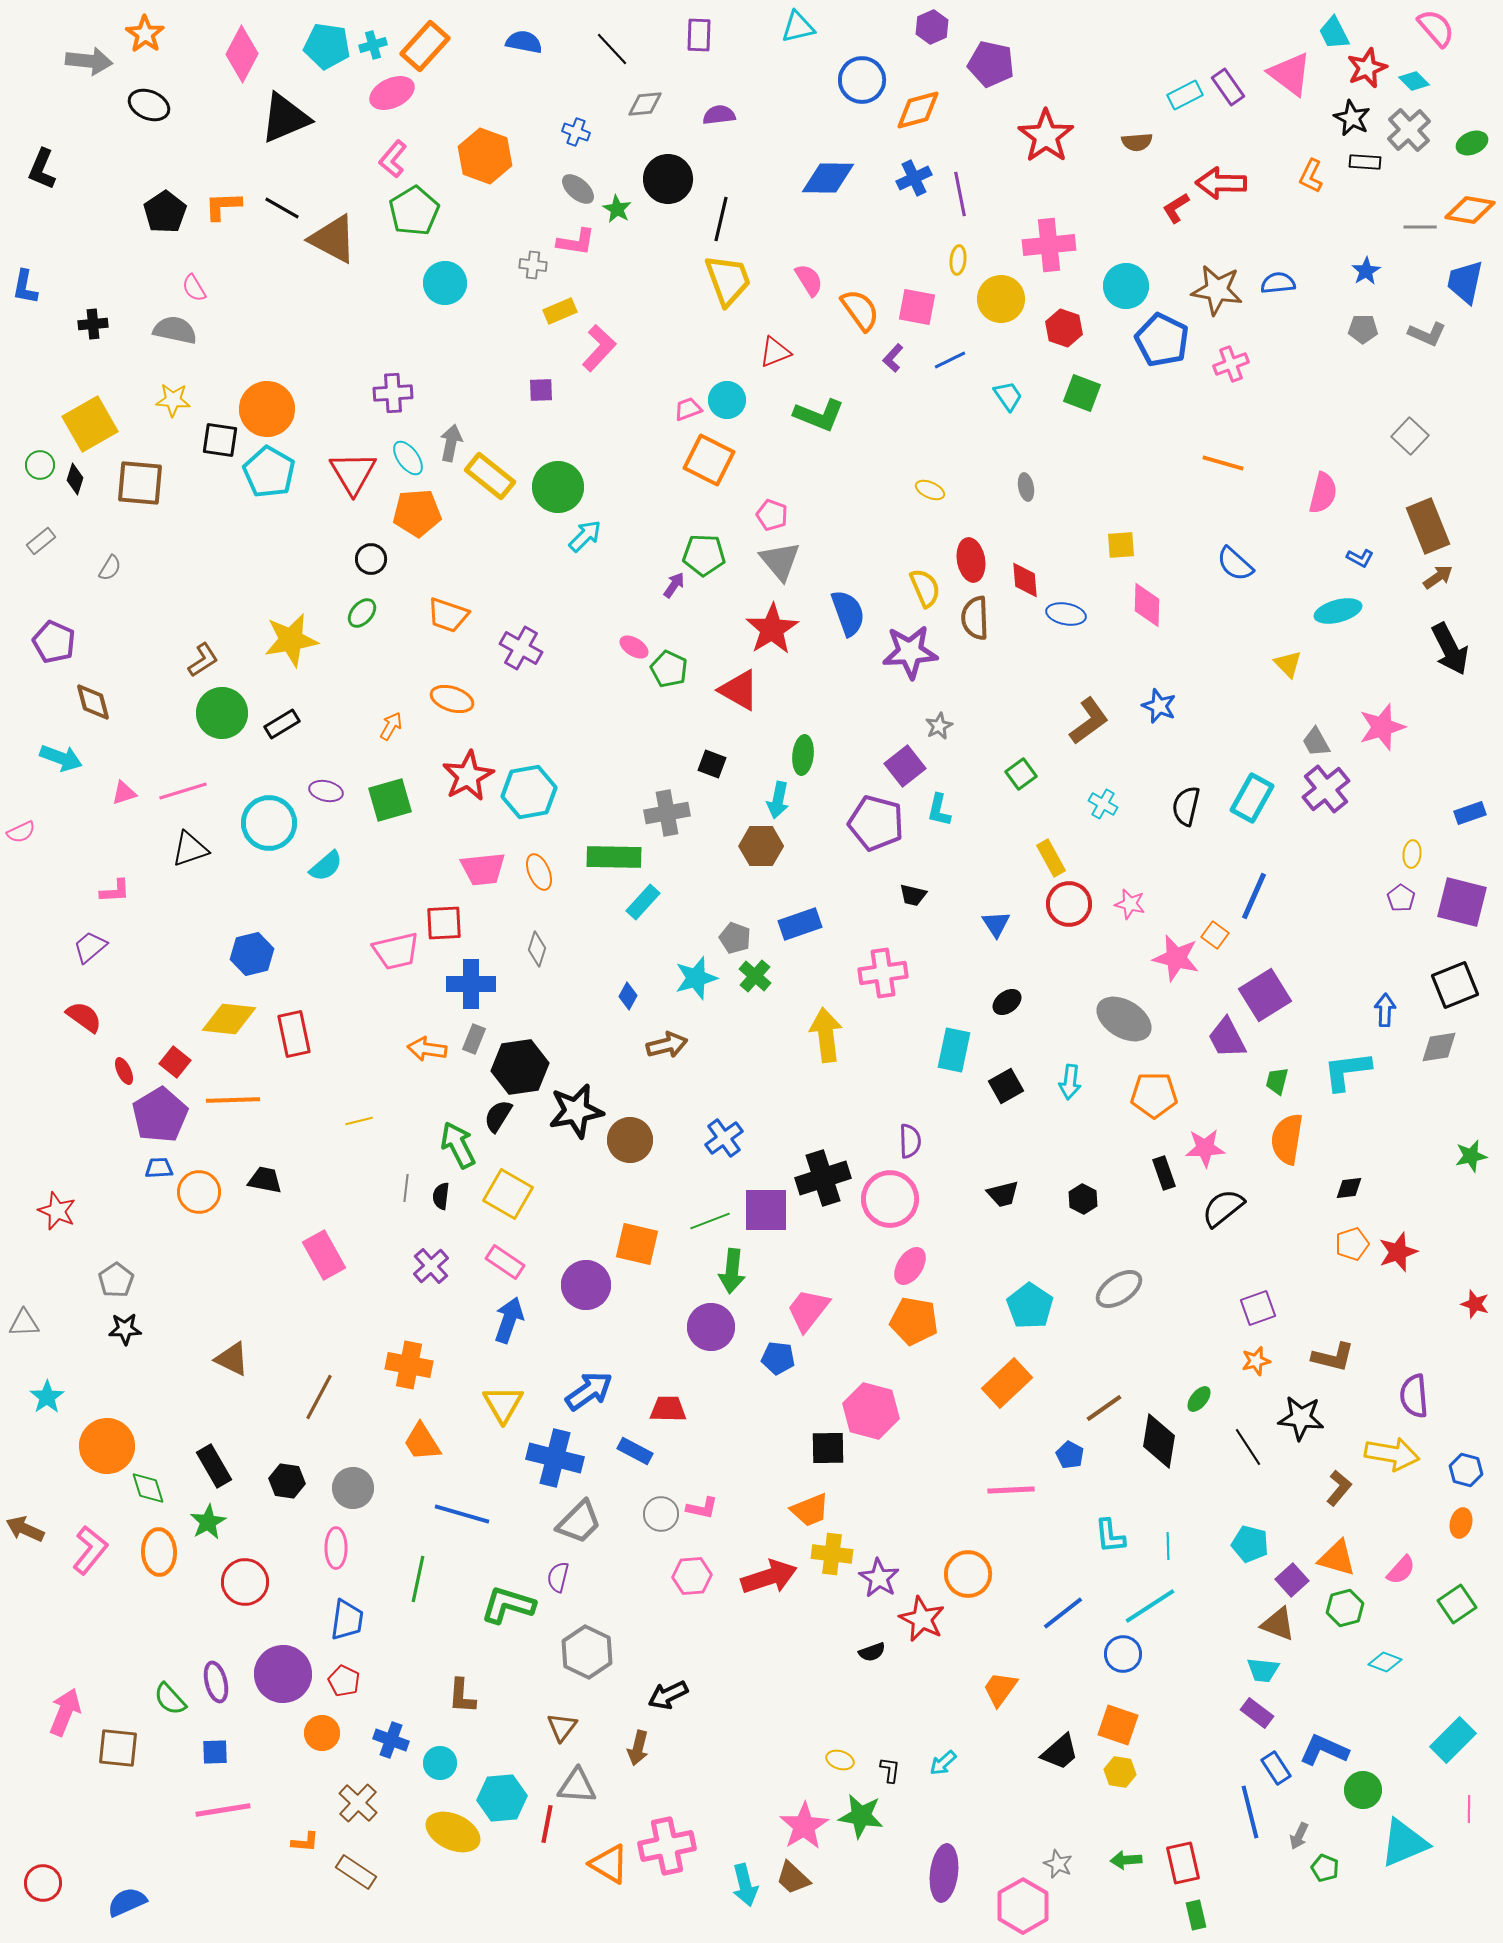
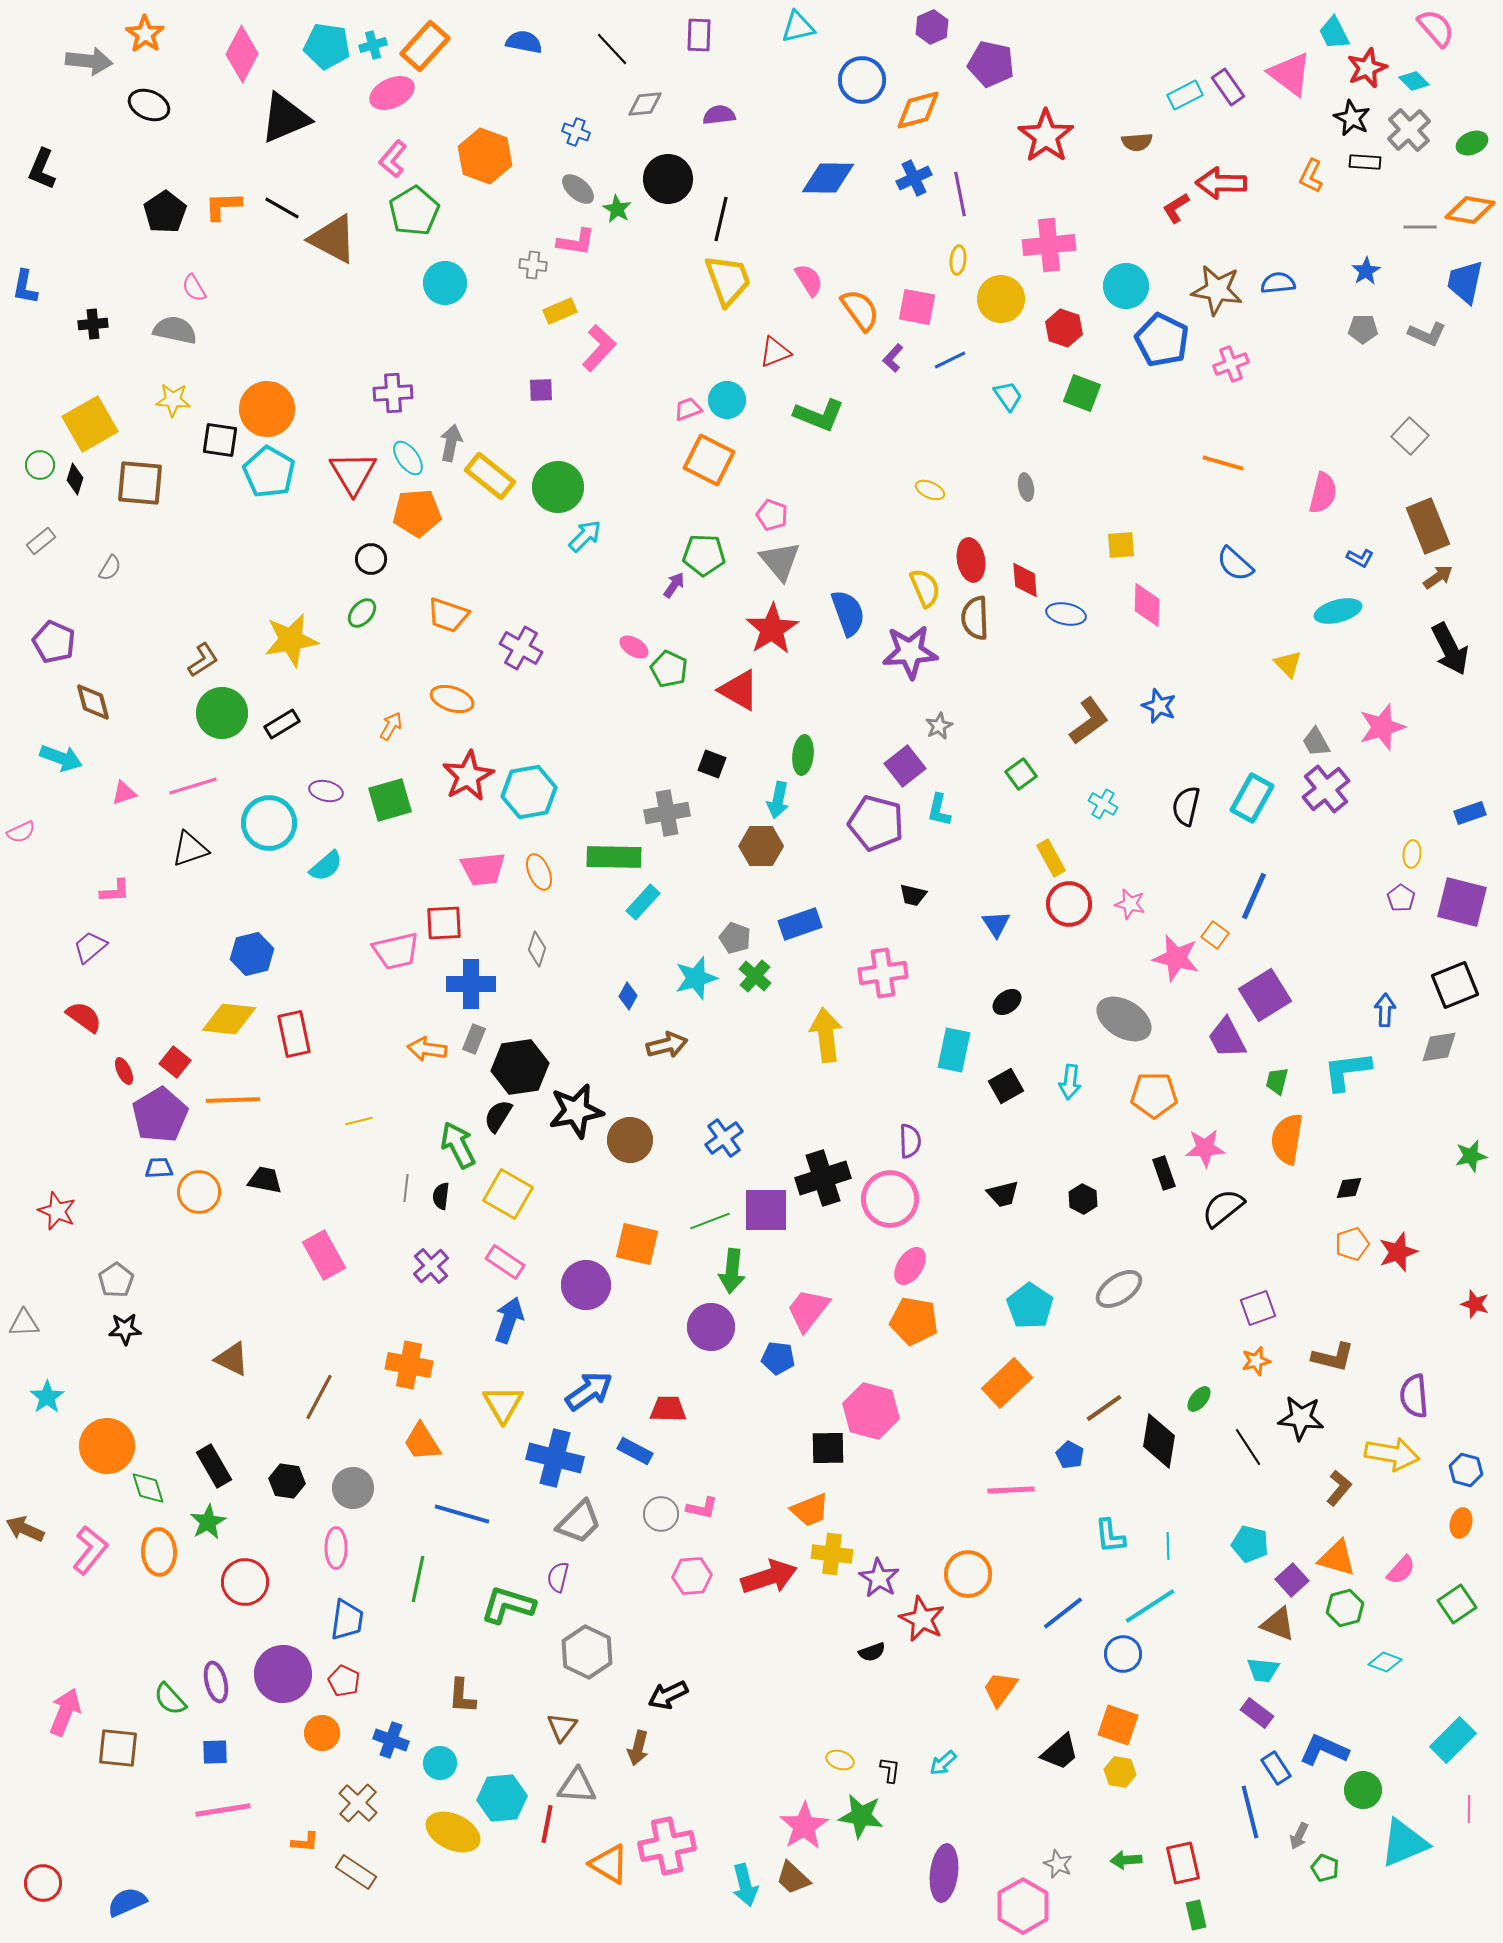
pink line at (183, 791): moved 10 px right, 5 px up
